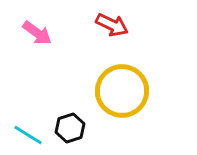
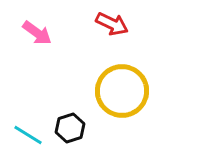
red arrow: moved 1 px up
